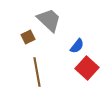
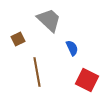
brown square: moved 10 px left, 2 px down
blue semicircle: moved 5 px left, 2 px down; rotated 63 degrees counterclockwise
red square: moved 12 px down; rotated 15 degrees counterclockwise
